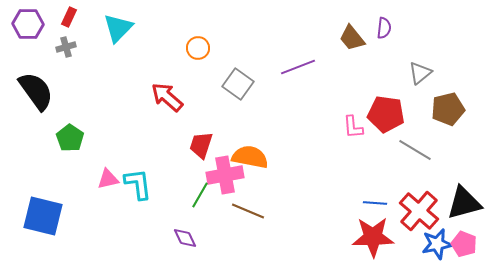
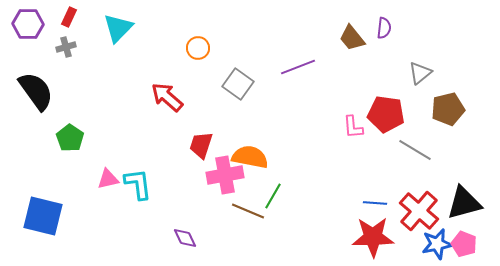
green line: moved 73 px right, 1 px down
